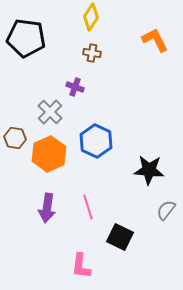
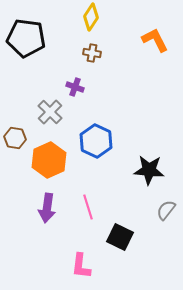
orange hexagon: moved 6 px down
